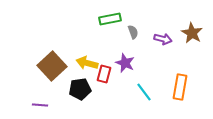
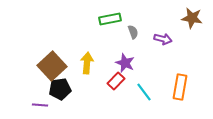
brown star: moved 15 px up; rotated 20 degrees counterclockwise
yellow arrow: rotated 80 degrees clockwise
red rectangle: moved 12 px right, 7 px down; rotated 30 degrees clockwise
black pentagon: moved 20 px left
